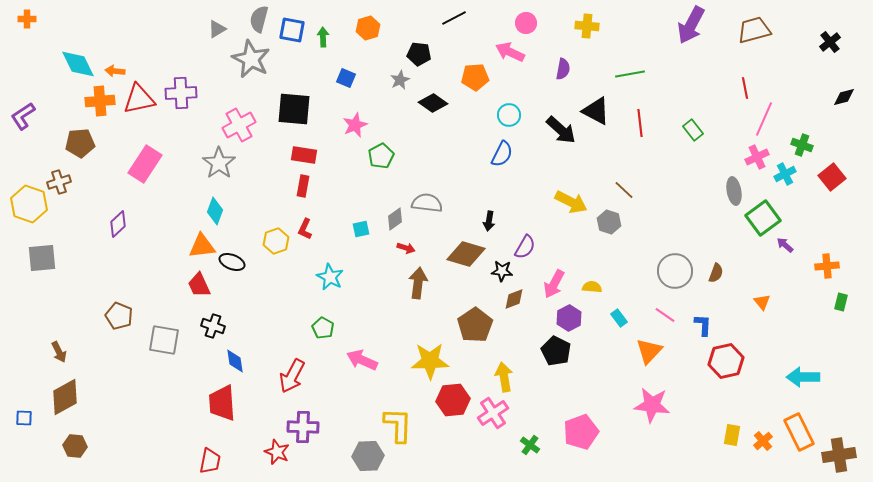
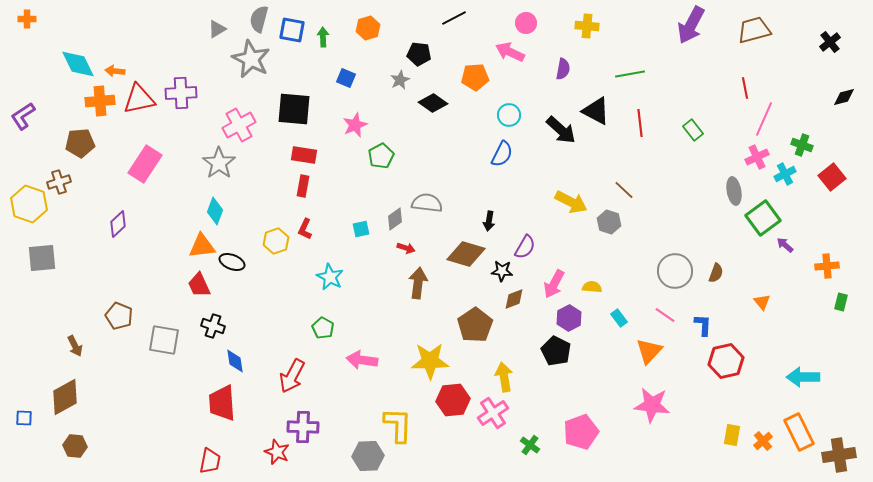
brown arrow at (59, 352): moved 16 px right, 6 px up
pink arrow at (362, 360): rotated 16 degrees counterclockwise
